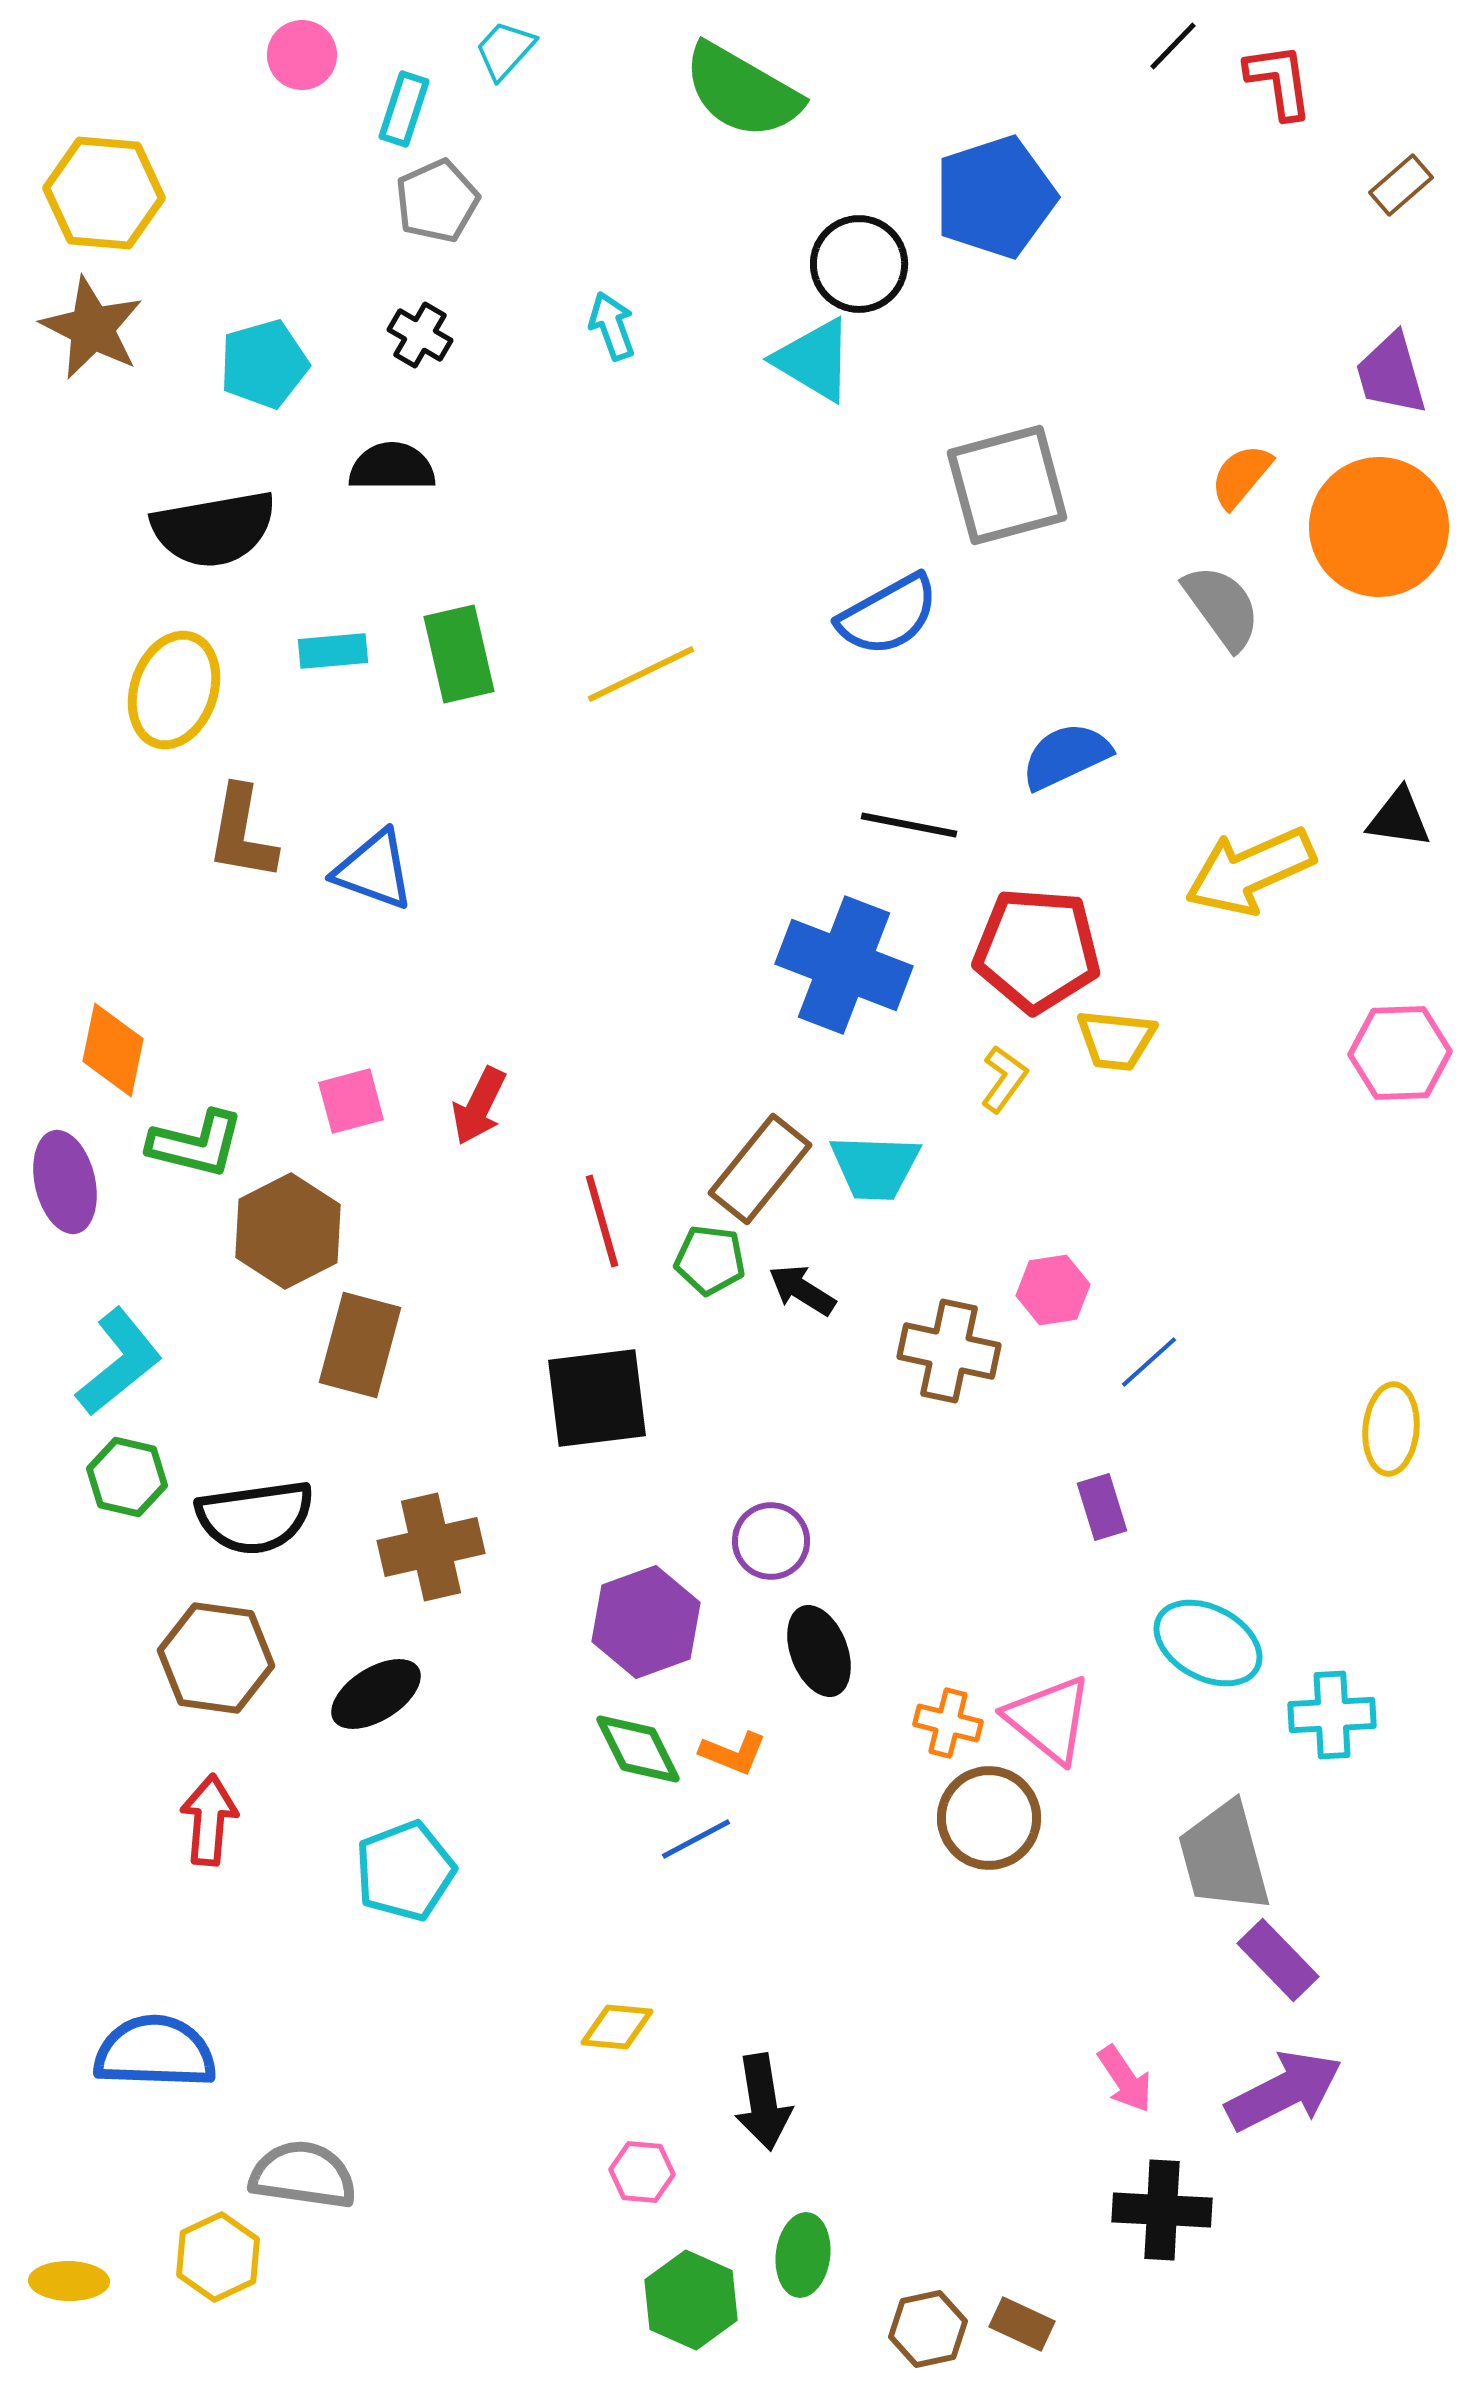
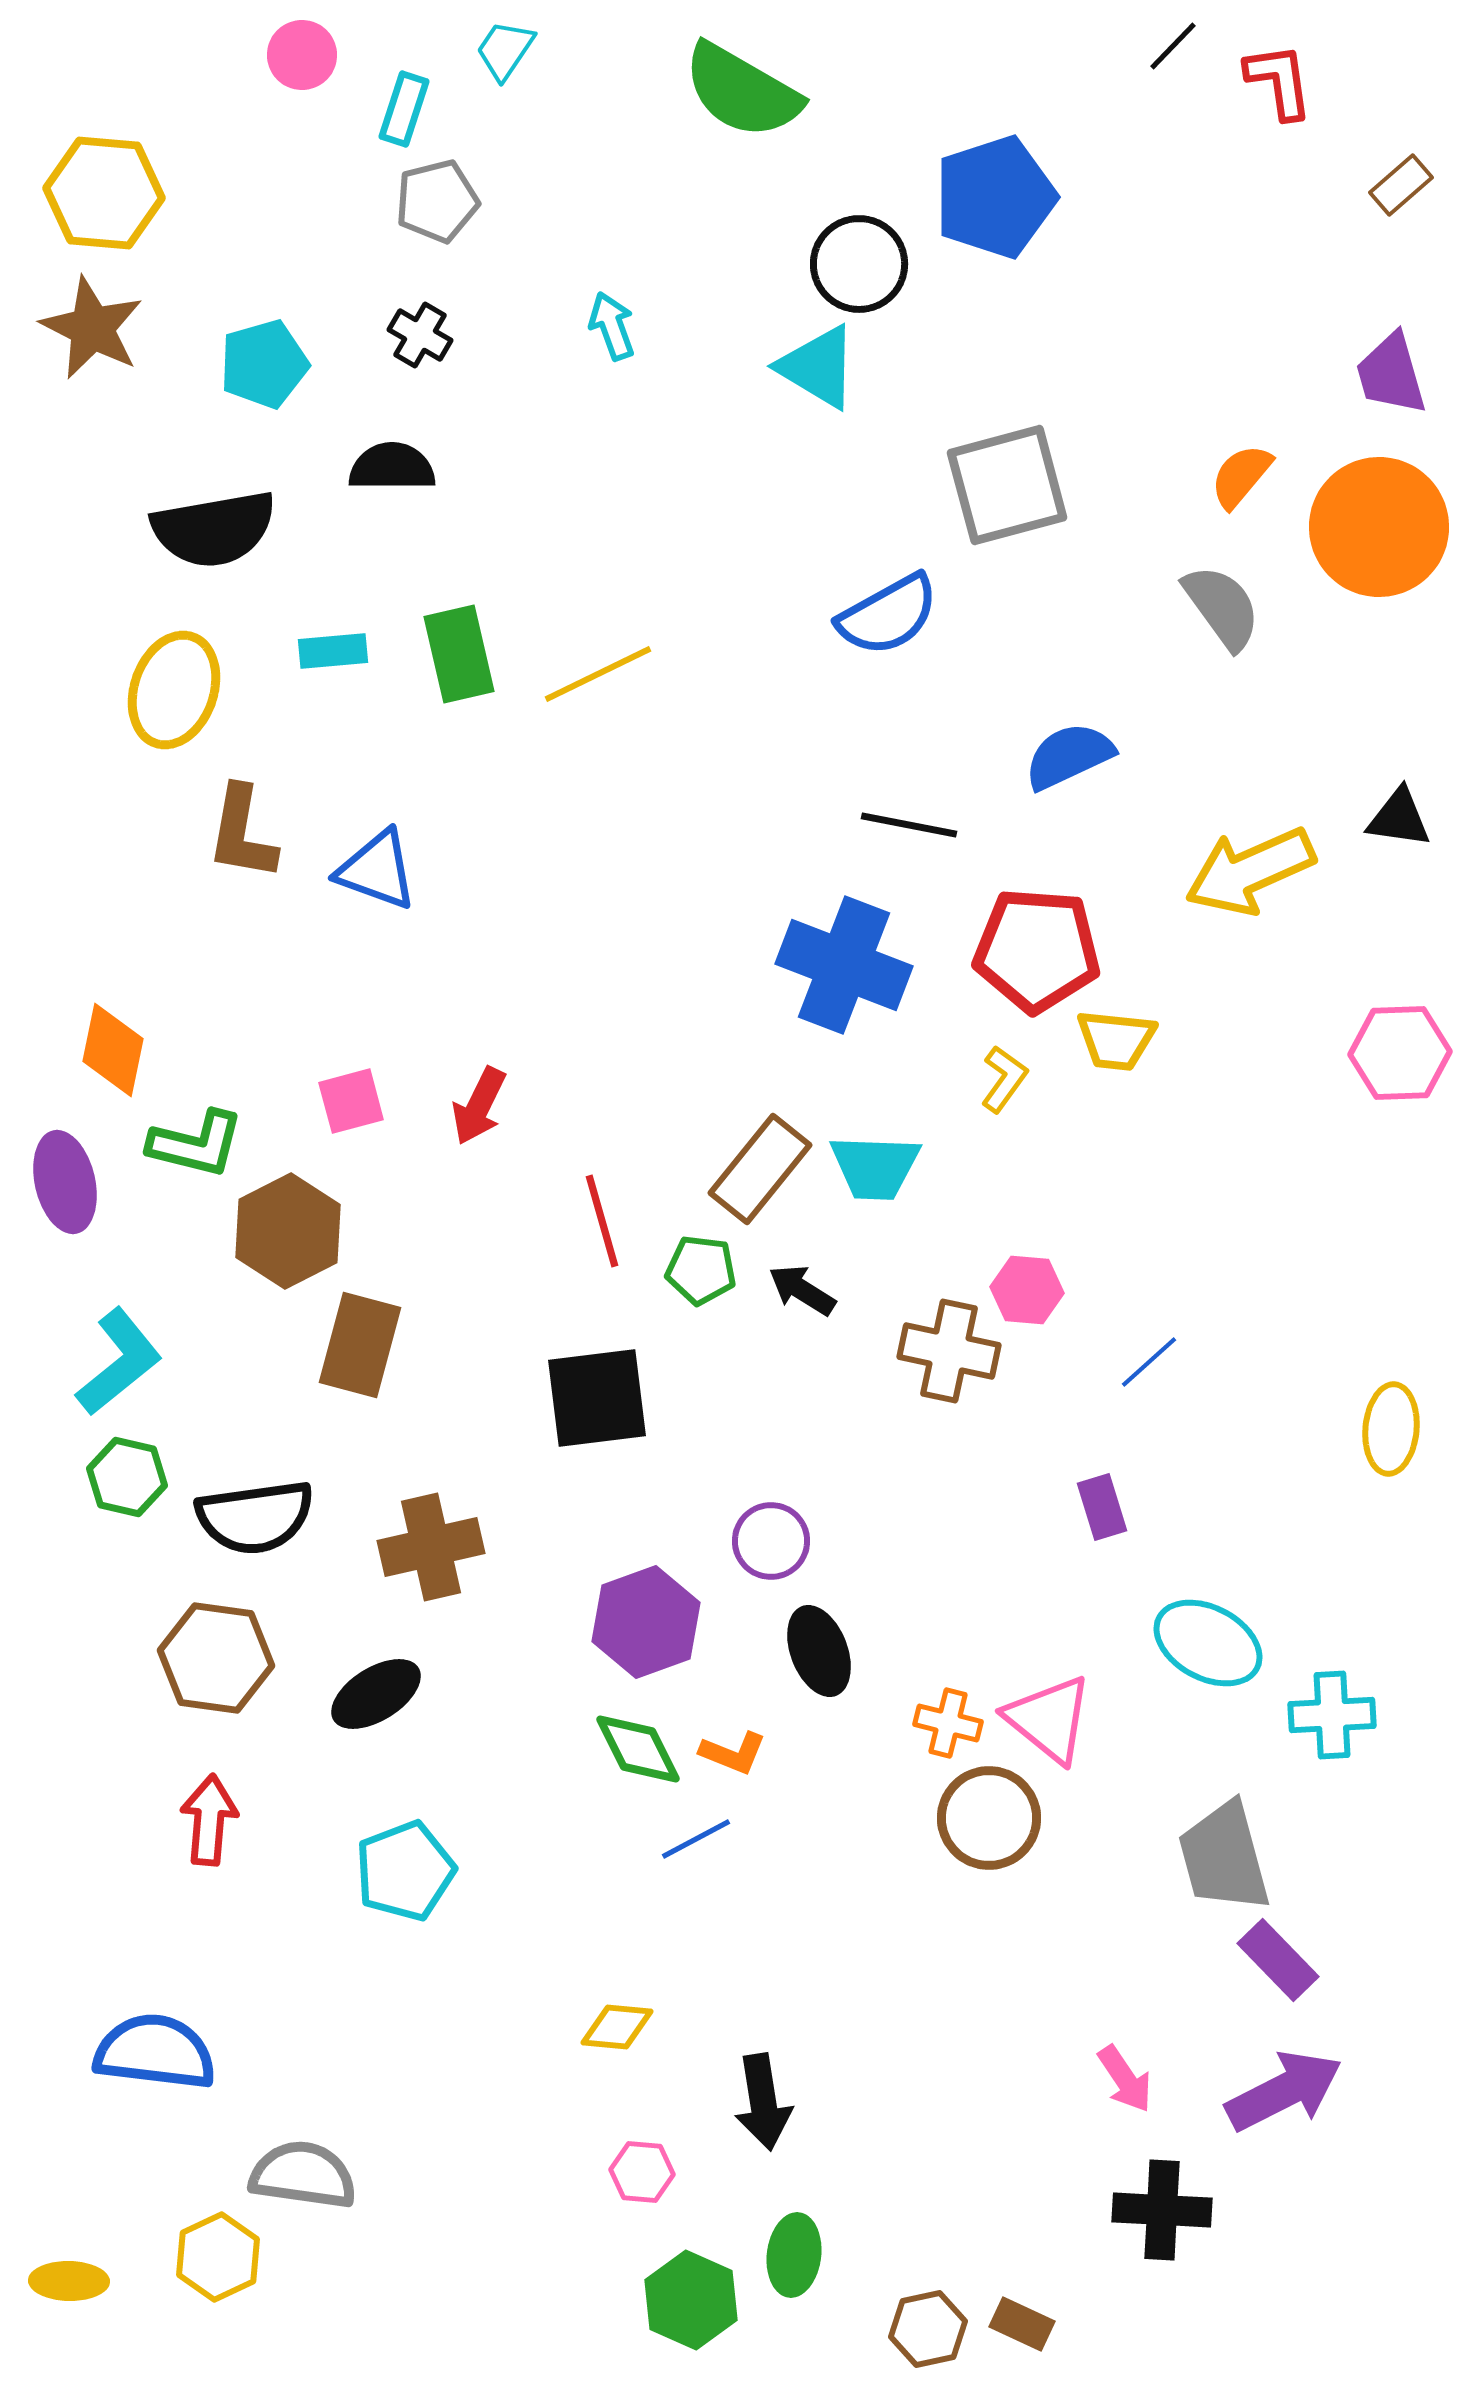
cyan trapezoid at (505, 50): rotated 8 degrees counterclockwise
gray pentagon at (437, 201): rotated 10 degrees clockwise
cyan triangle at (814, 360): moved 4 px right, 7 px down
yellow line at (641, 674): moved 43 px left
blue semicircle at (1066, 756): moved 3 px right
blue triangle at (374, 870): moved 3 px right
green pentagon at (710, 1260): moved 9 px left, 10 px down
pink hexagon at (1053, 1290): moved 26 px left; rotated 14 degrees clockwise
blue semicircle at (155, 2052): rotated 5 degrees clockwise
green ellipse at (803, 2255): moved 9 px left
